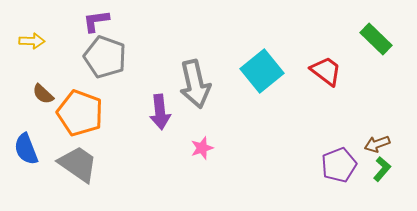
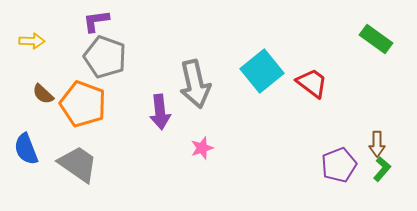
green rectangle: rotated 8 degrees counterclockwise
red trapezoid: moved 14 px left, 12 px down
orange pentagon: moved 3 px right, 9 px up
brown arrow: rotated 70 degrees counterclockwise
